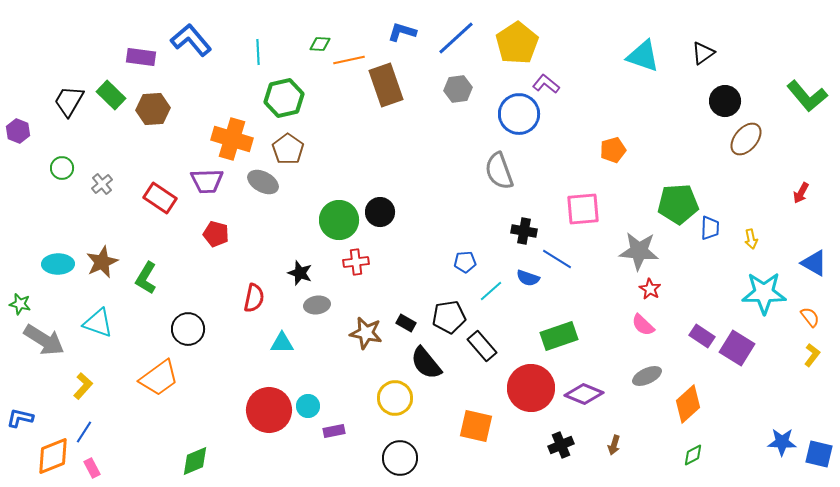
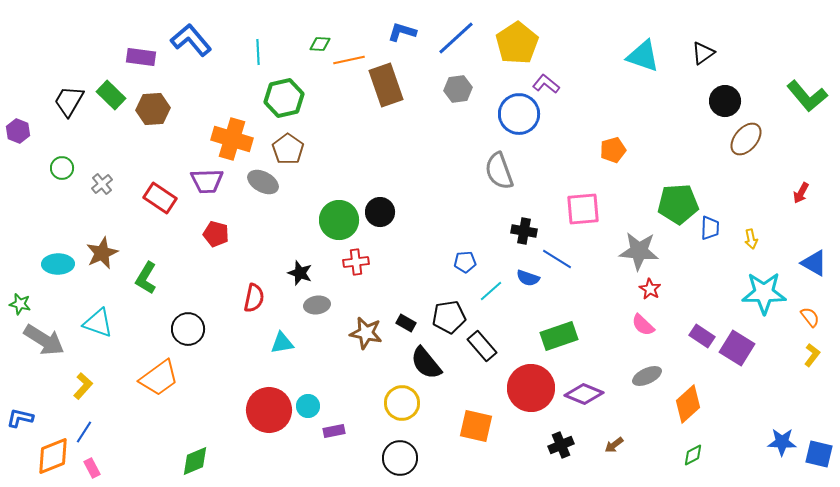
brown star at (102, 262): moved 9 px up
cyan triangle at (282, 343): rotated 10 degrees counterclockwise
yellow circle at (395, 398): moved 7 px right, 5 px down
brown arrow at (614, 445): rotated 36 degrees clockwise
